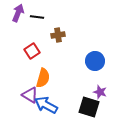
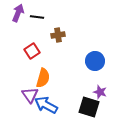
purple triangle: rotated 24 degrees clockwise
